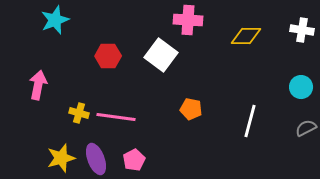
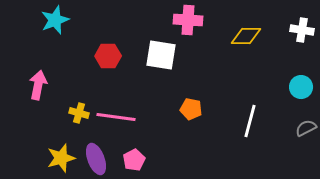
white square: rotated 28 degrees counterclockwise
